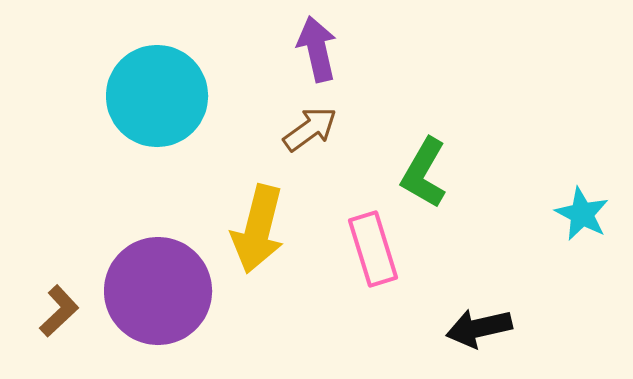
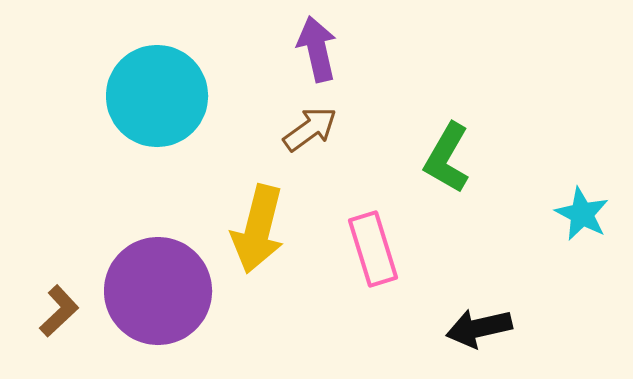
green L-shape: moved 23 px right, 15 px up
